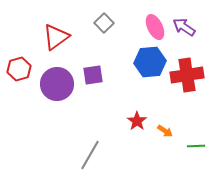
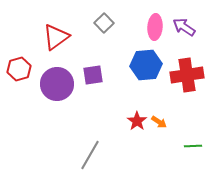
pink ellipse: rotated 30 degrees clockwise
blue hexagon: moved 4 px left, 3 px down
orange arrow: moved 6 px left, 9 px up
green line: moved 3 px left
